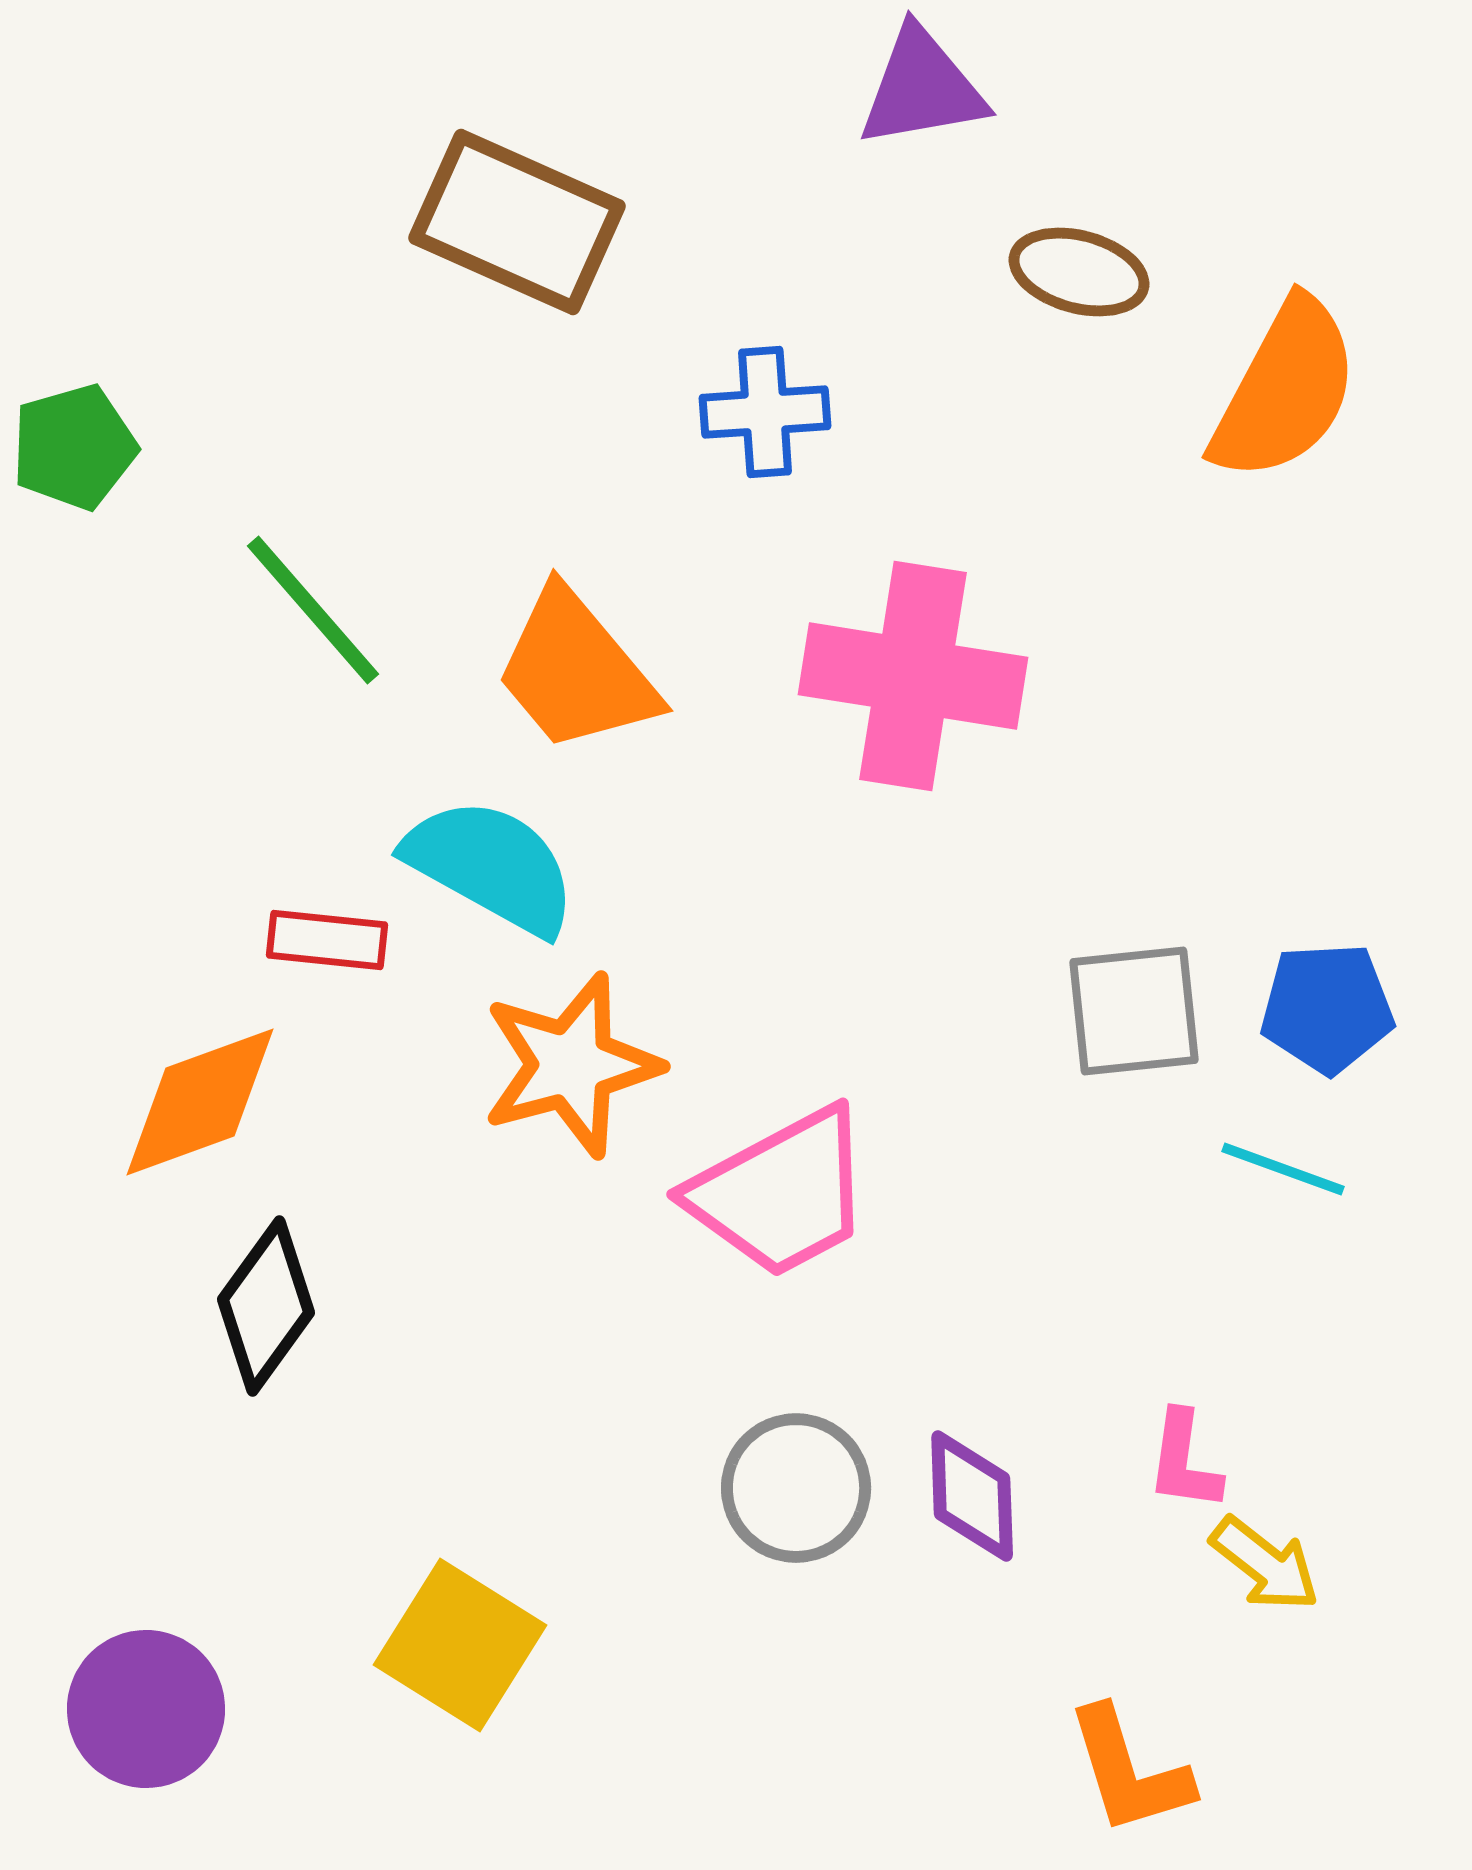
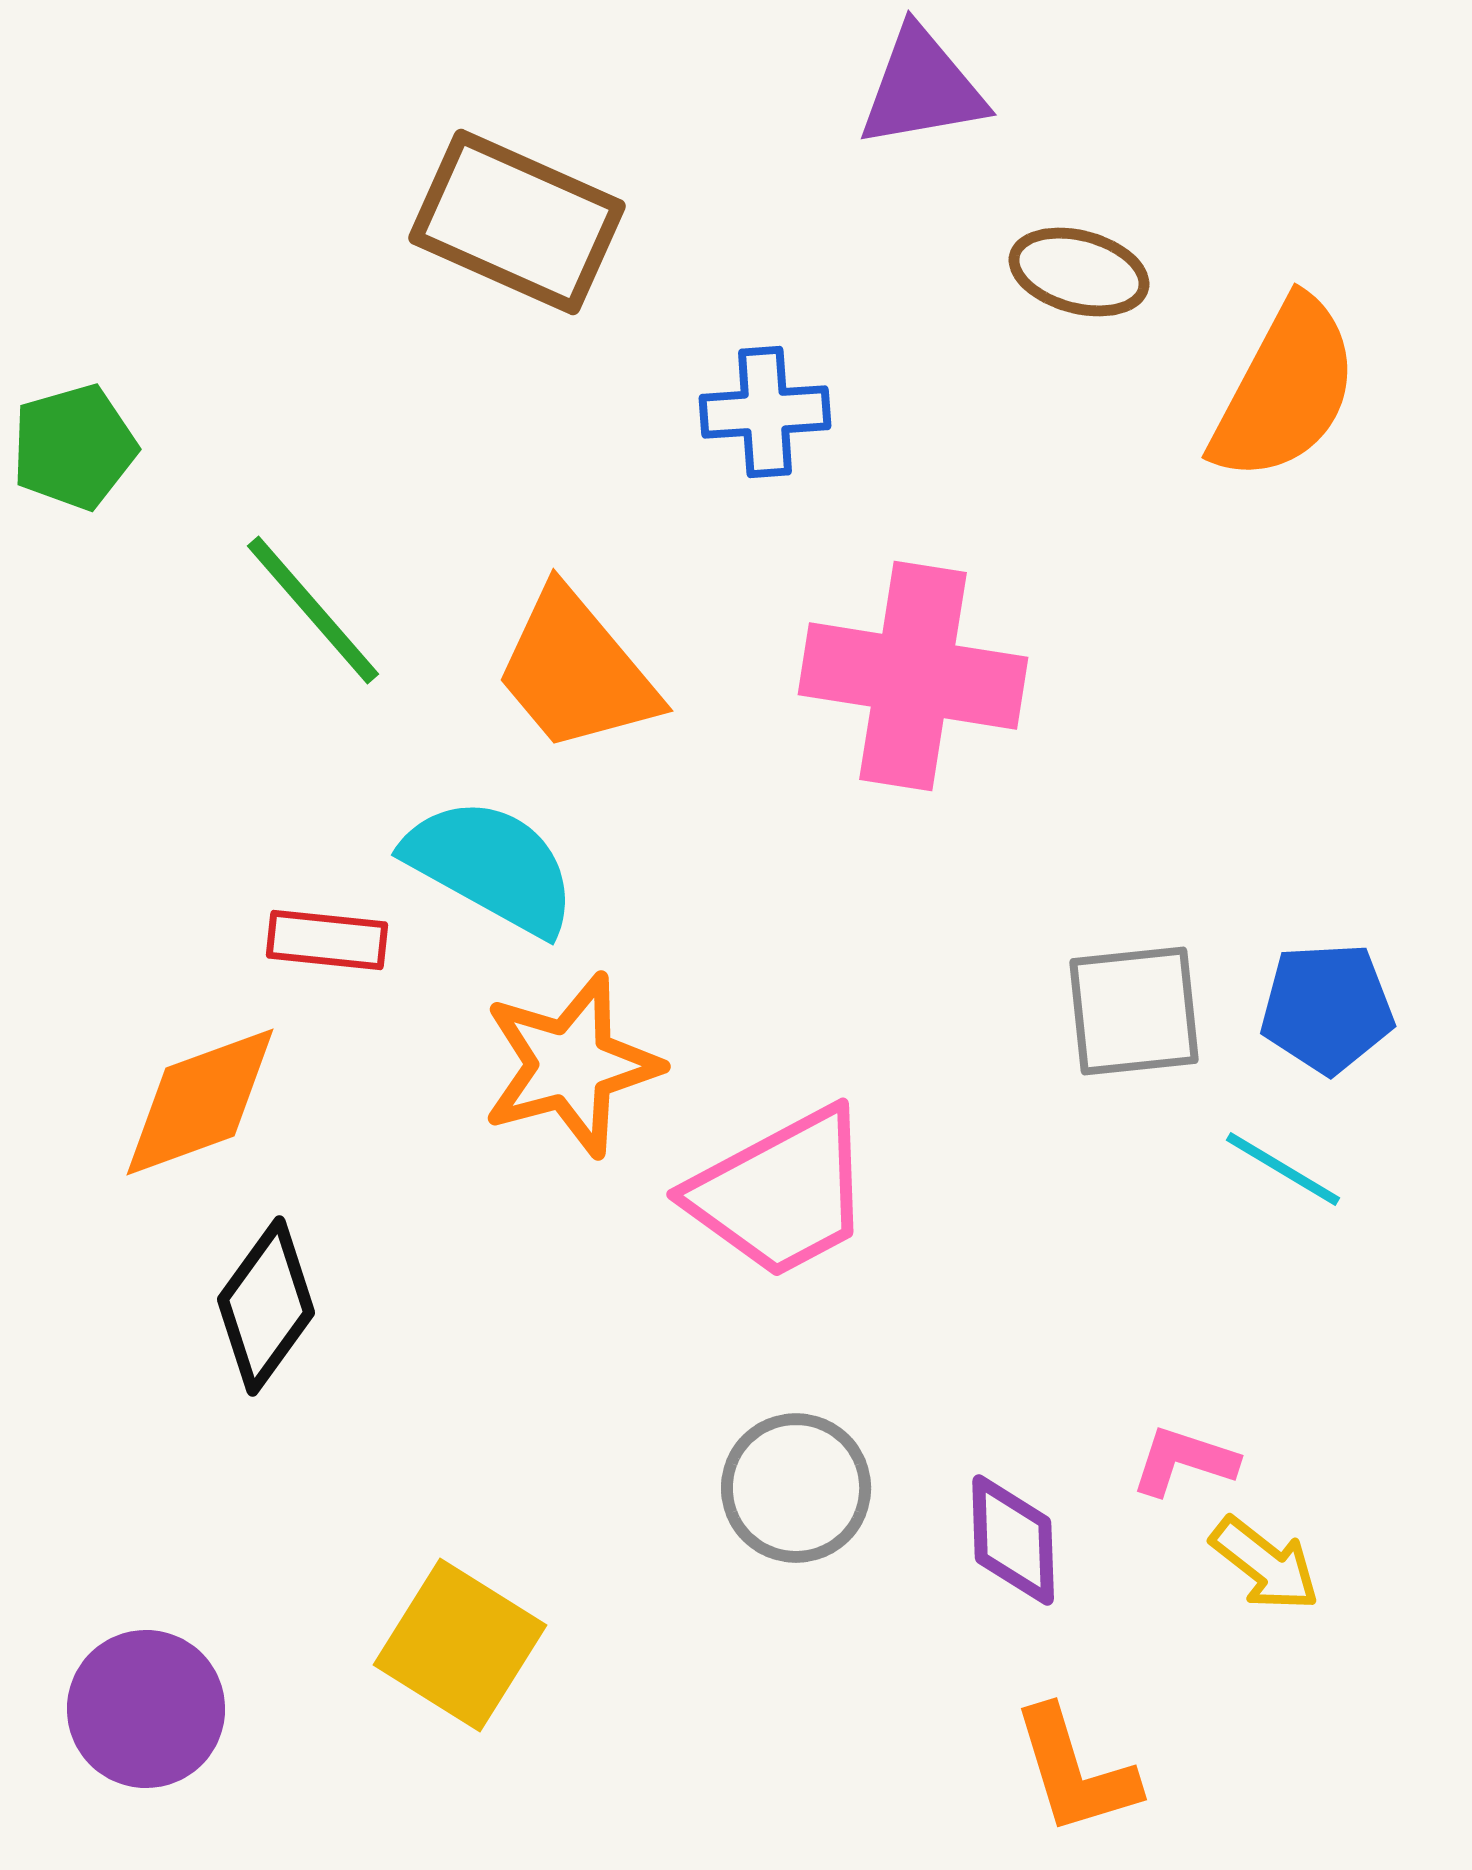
cyan line: rotated 11 degrees clockwise
pink L-shape: rotated 100 degrees clockwise
purple diamond: moved 41 px right, 44 px down
orange L-shape: moved 54 px left
